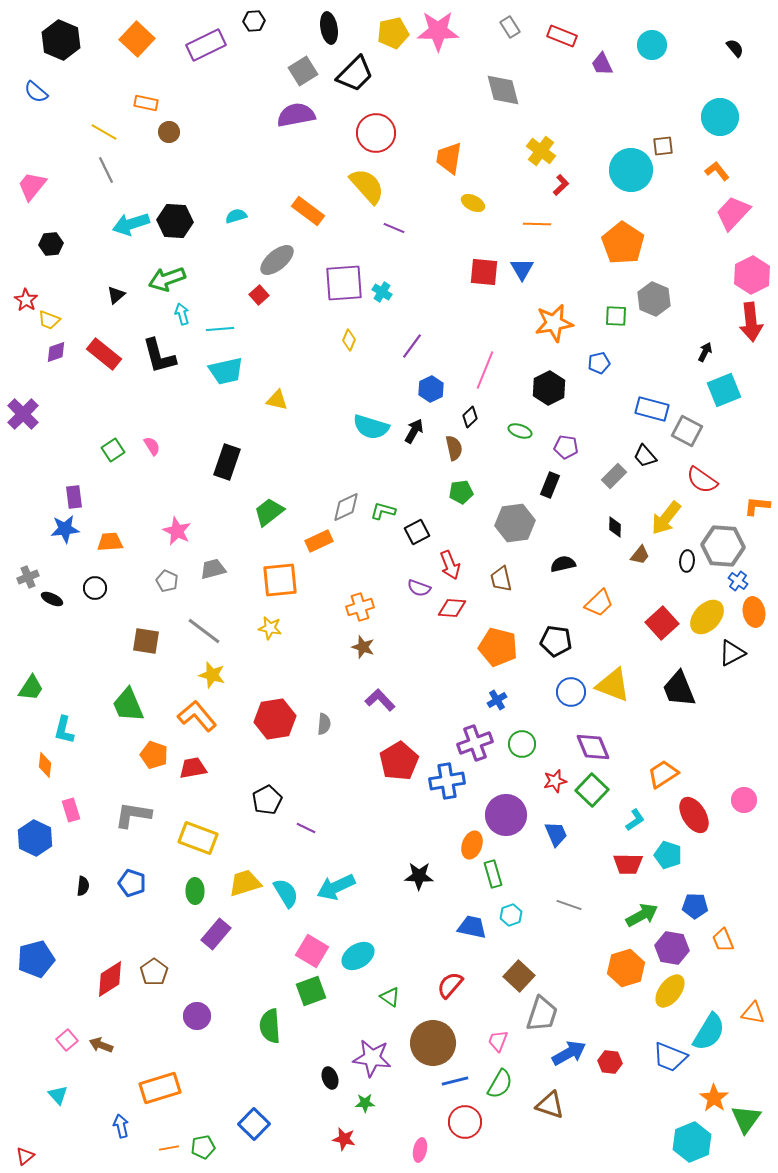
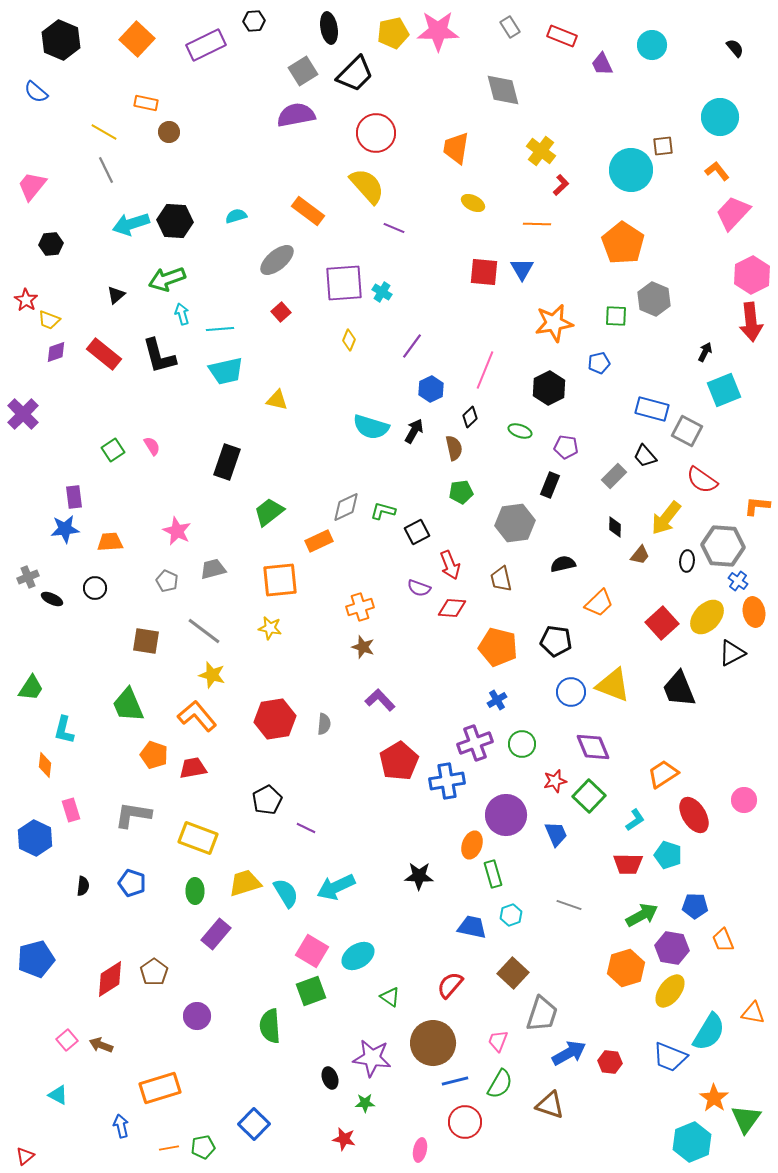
orange trapezoid at (449, 158): moved 7 px right, 10 px up
red square at (259, 295): moved 22 px right, 17 px down
green square at (592, 790): moved 3 px left, 6 px down
brown square at (519, 976): moved 6 px left, 3 px up
cyan triangle at (58, 1095): rotated 20 degrees counterclockwise
